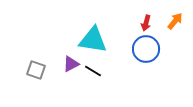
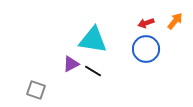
red arrow: rotated 56 degrees clockwise
gray square: moved 20 px down
